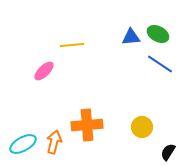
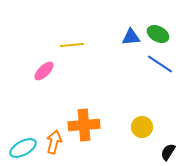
orange cross: moved 3 px left
cyan ellipse: moved 4 px down
